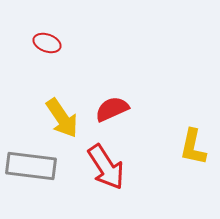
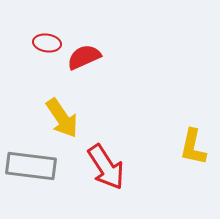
red ellipse: rotated 12 degrees counterclockwise
red semicircle: moved 28 px left, 52 px up
